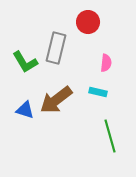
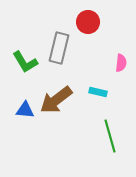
gray rectangle: moved 3 px right
pink semicircle: moved 15 px right
blue triangle: rotated 12 degrees counterclockwise
